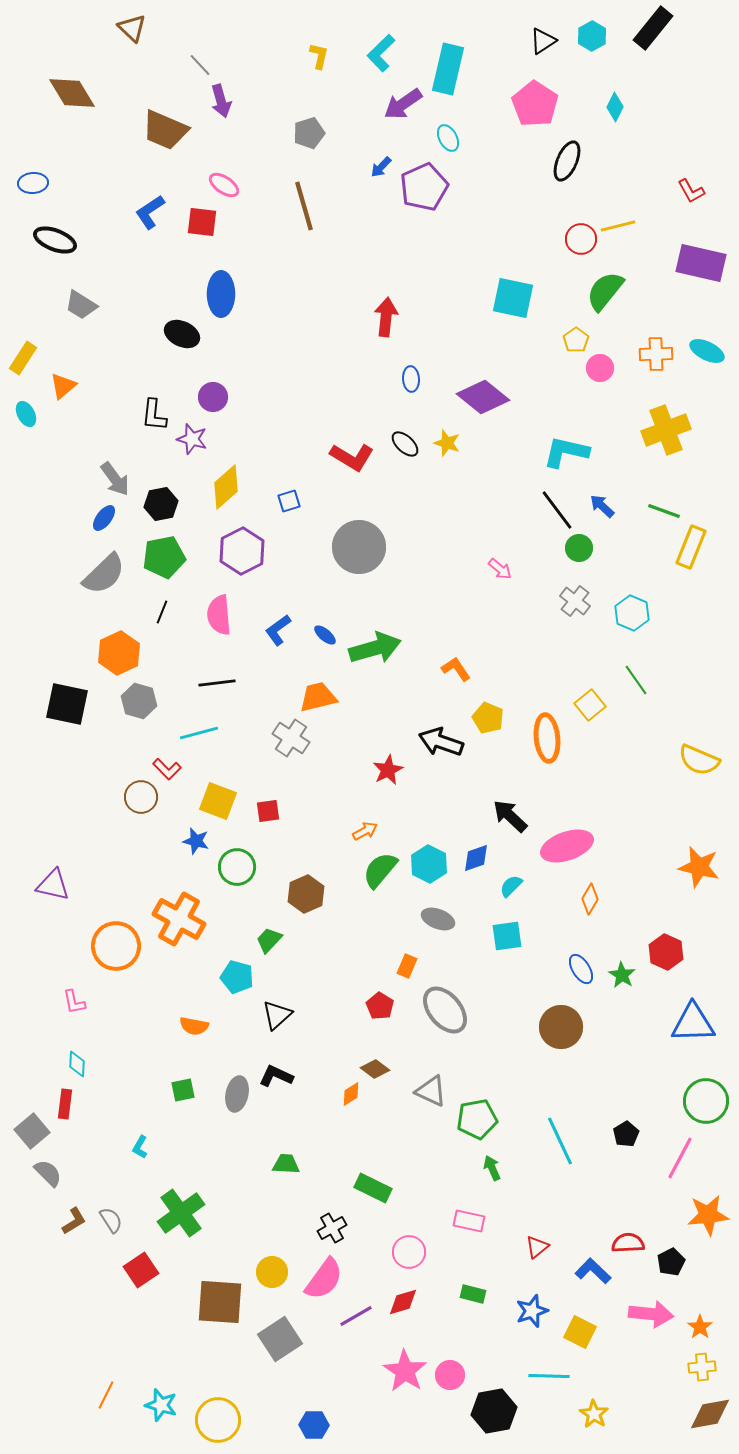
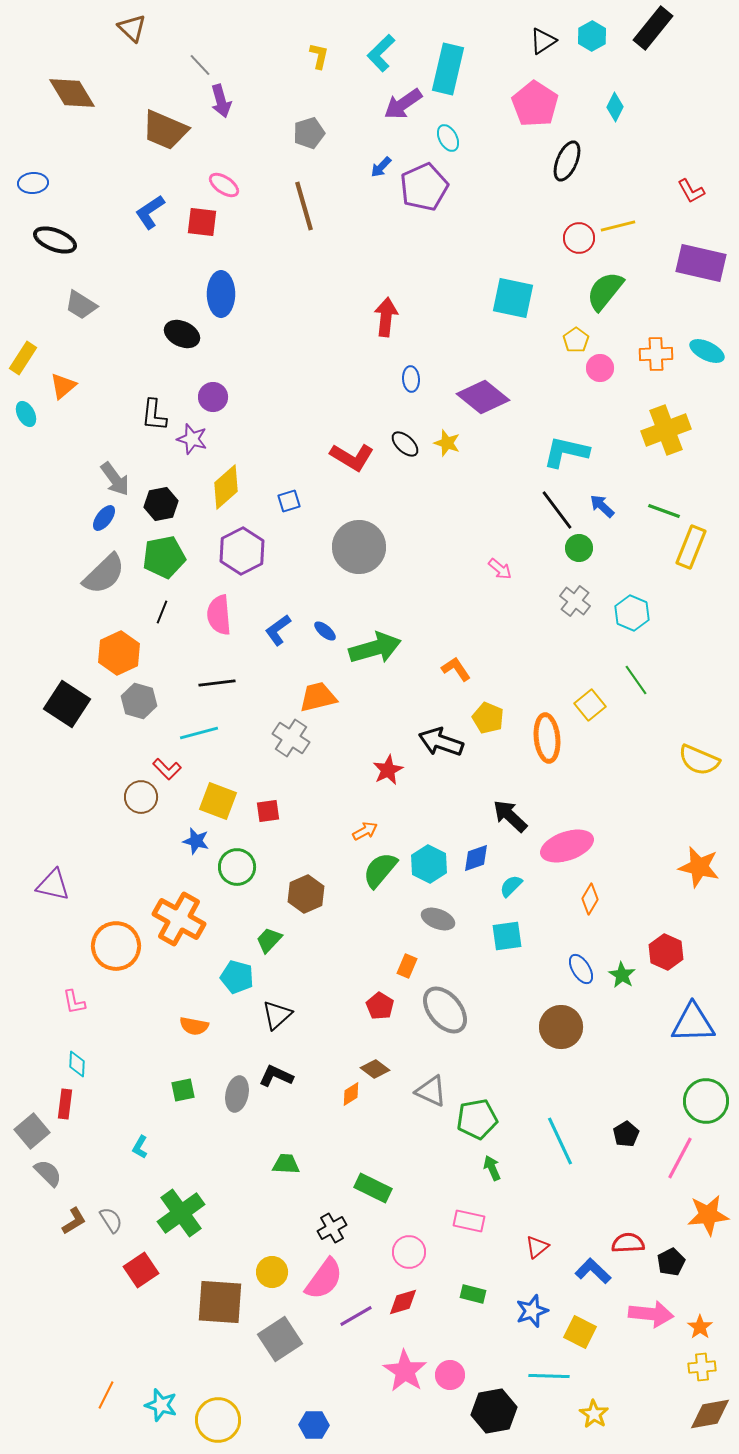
red circle at (581, 239): moved 2 px left, 1 px up
blue ellipse at (325, 635): moved 4 px up
black square at (67, 704): rotated 21 degrees clockwise
